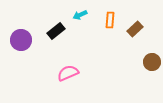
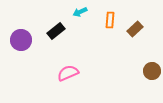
cyan arrow: moved 3 px up
brown circle: moved 9 px down
